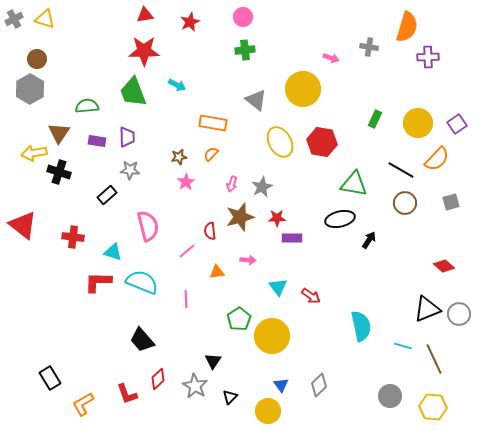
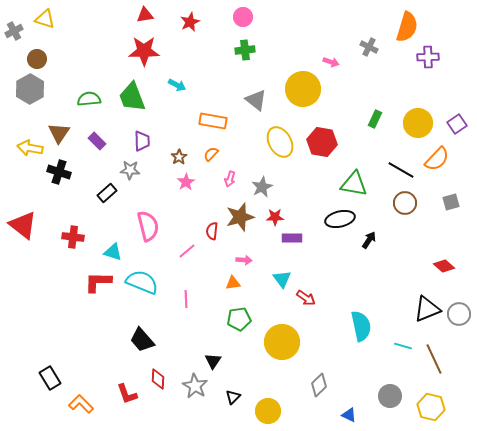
gray cross at (14, 19): moved 12 px down
gray cross at (369, 47): rotated 18 degrees clockwise
pink arrow at (331, 58): moved 4 px down
green trapezoid at (133, 92): moved 1 px left, 5 px down
green semicircle at (87, 106): moved 2 px right, 7 px up
orange rectangle at (213, 123): moved 2 px up
purple trapezoid at (127, 137): moved 15 px right, 4 px down
purple rectangle at (97, 141): rotated 36 degrees clockwise
yellow arrow at (34, 153): moved 4 px left, 5 px up; rotated 20 degrees clockwise
brown star at (179, 157): rotated 21 degrees counterclockwise
pink arrow at (232, 184): moved 2 px left, 5 px up
black rectangle at (107, 195): moved 2 px up
red star at (277, 218): moved 2 px left, 1 px up
red semicircle at (210, 231): moved 2 px right; rotated 12 degrees clockwise
pink arrow at (248, 260): moved 4 px left
orange triangle at (217, 272): moved 16 px right, 11 px down
cyan triangle at (278, 287): moved 4 px right, 8 px up
red arrow at (311, 296): moved 5 px left, 2 px down
green pentagon at (239, 319): rotated 25 degrees clockwise
yellow circle at (272, 336): moved 10 px right, 6 px down
red diamond at (158, 379): rotated 45 degrees counterclockwise
blue triangle at (281, 385): moved 68 px right, 30 px down; rotated 28 degrees counterclockwise
black triangle at (230, 397): moved 3 px right
orange L-shape at (83, 404): moved 2 px left; rotated 75 degrees clockwise
yellow hexagon at (433, 407): moved 2 px left; rotated 8 degrees clockwise
